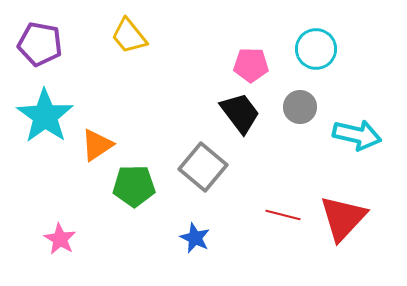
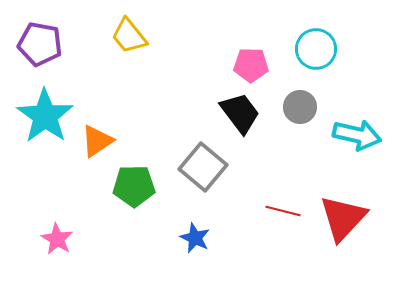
orange triangle: moved 4 px up
red line: moved 4 px up
pink star: moved 3 px left
